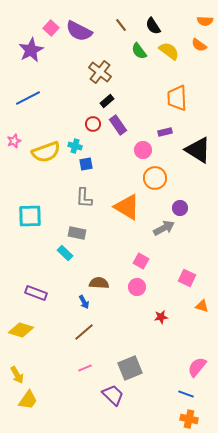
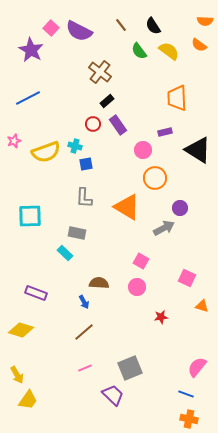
purple star at (31, 50): rotated 15 degrees counterclockwise
